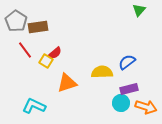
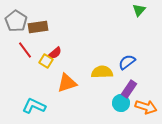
purple rectangle: rotated 42 degrees counterclockwise
